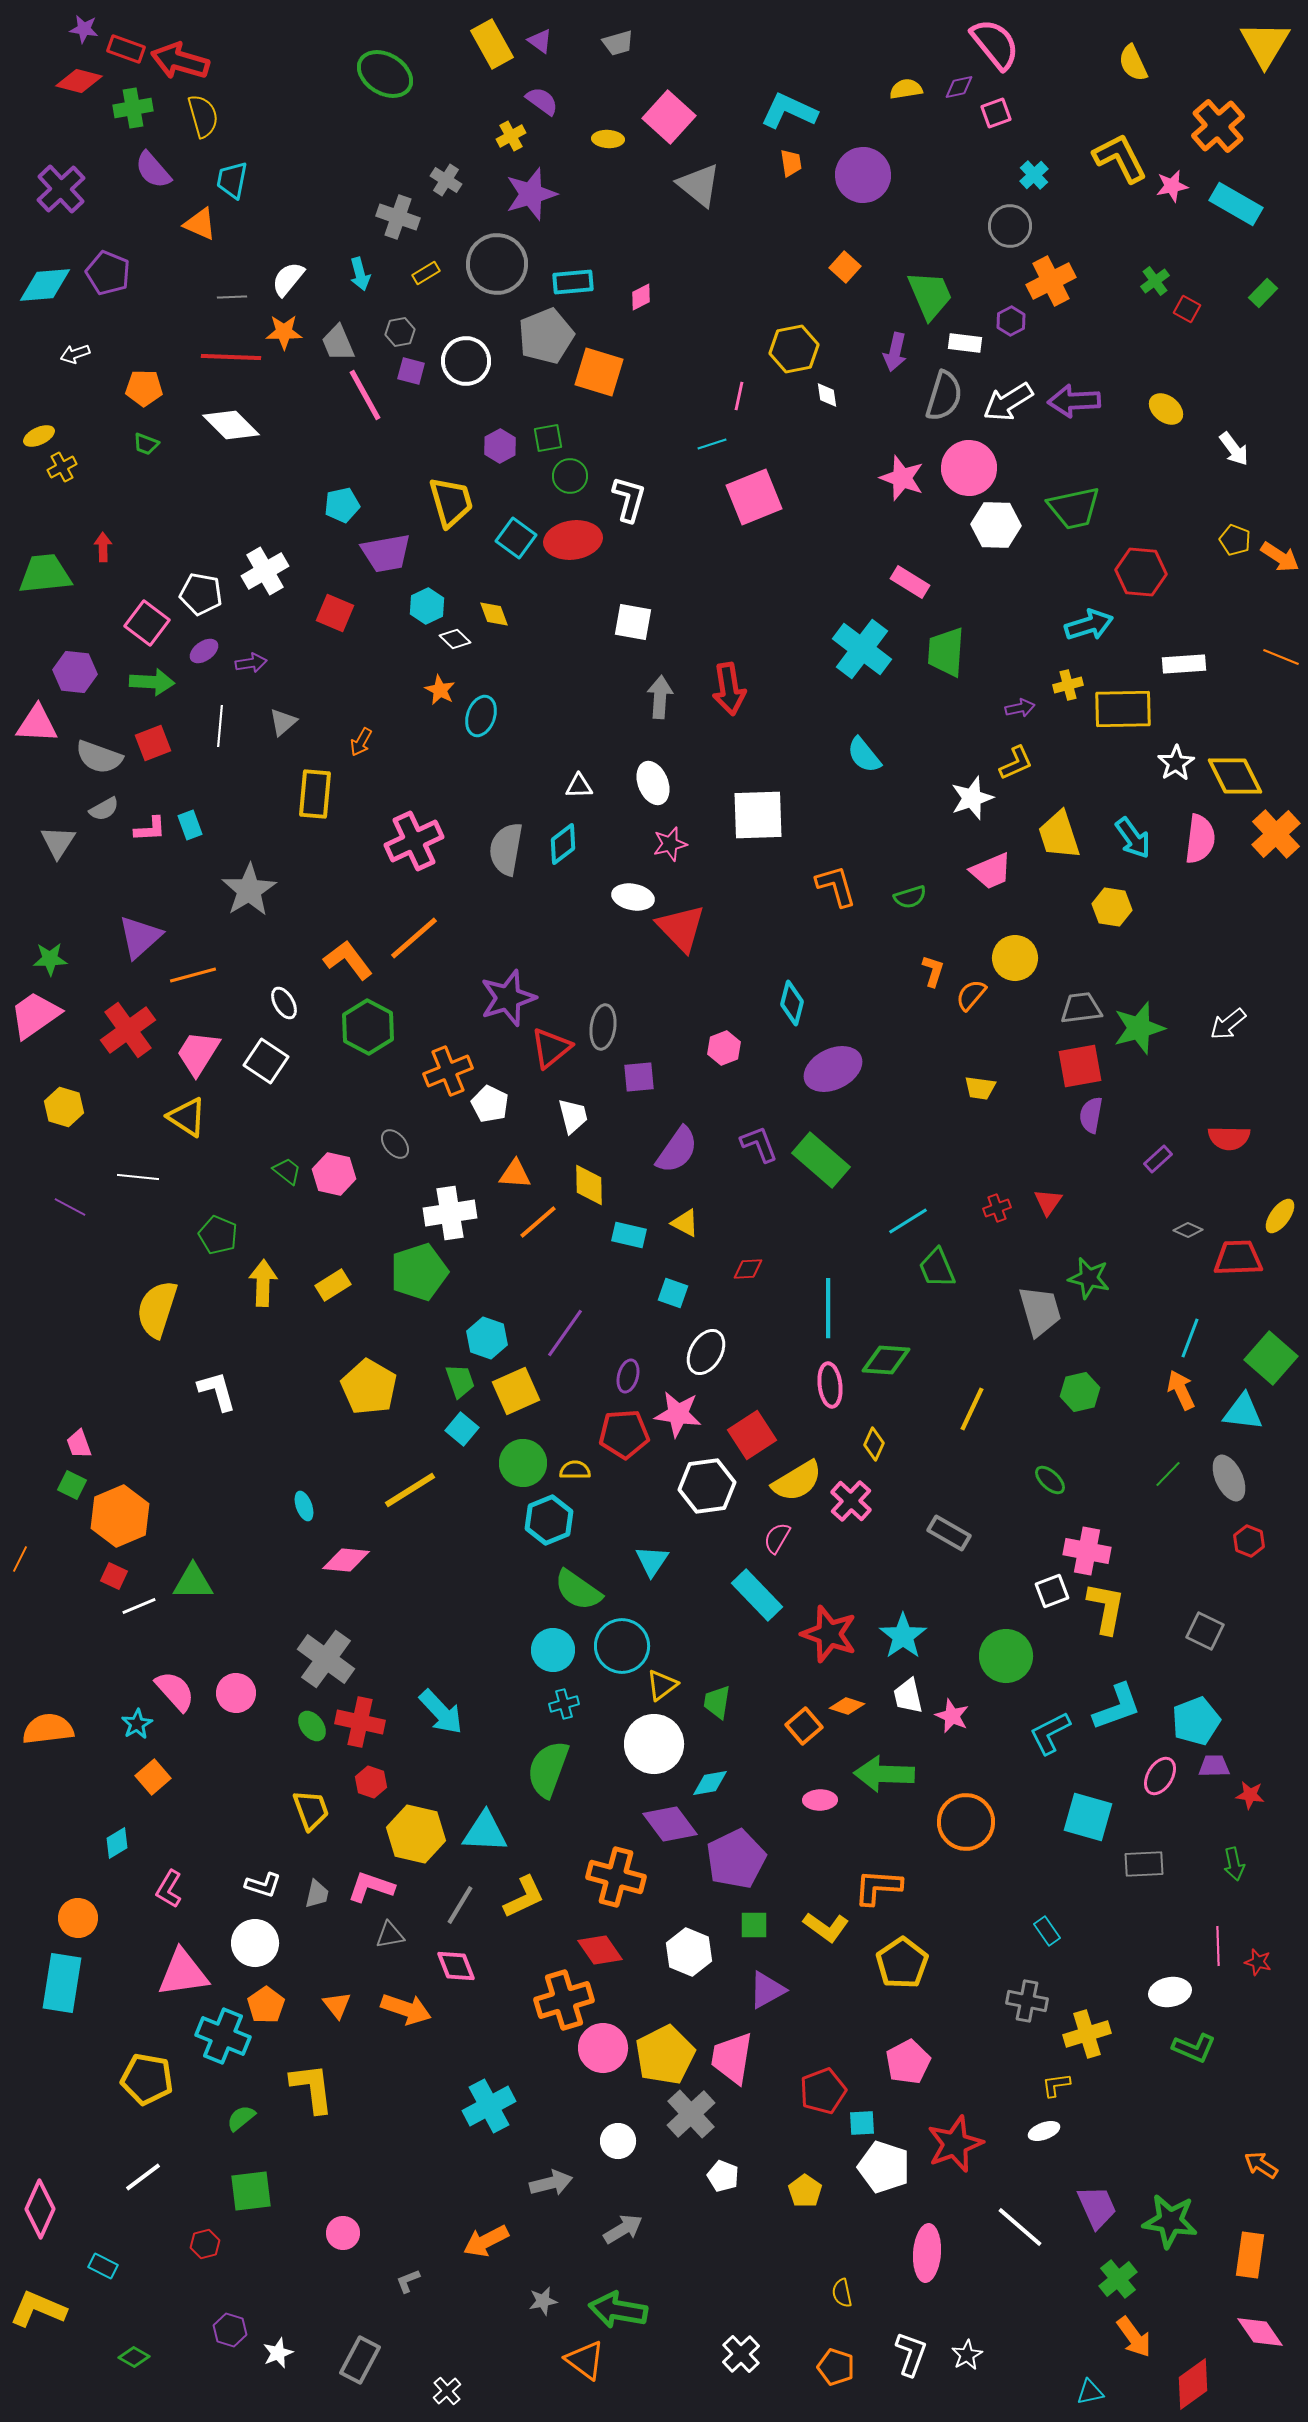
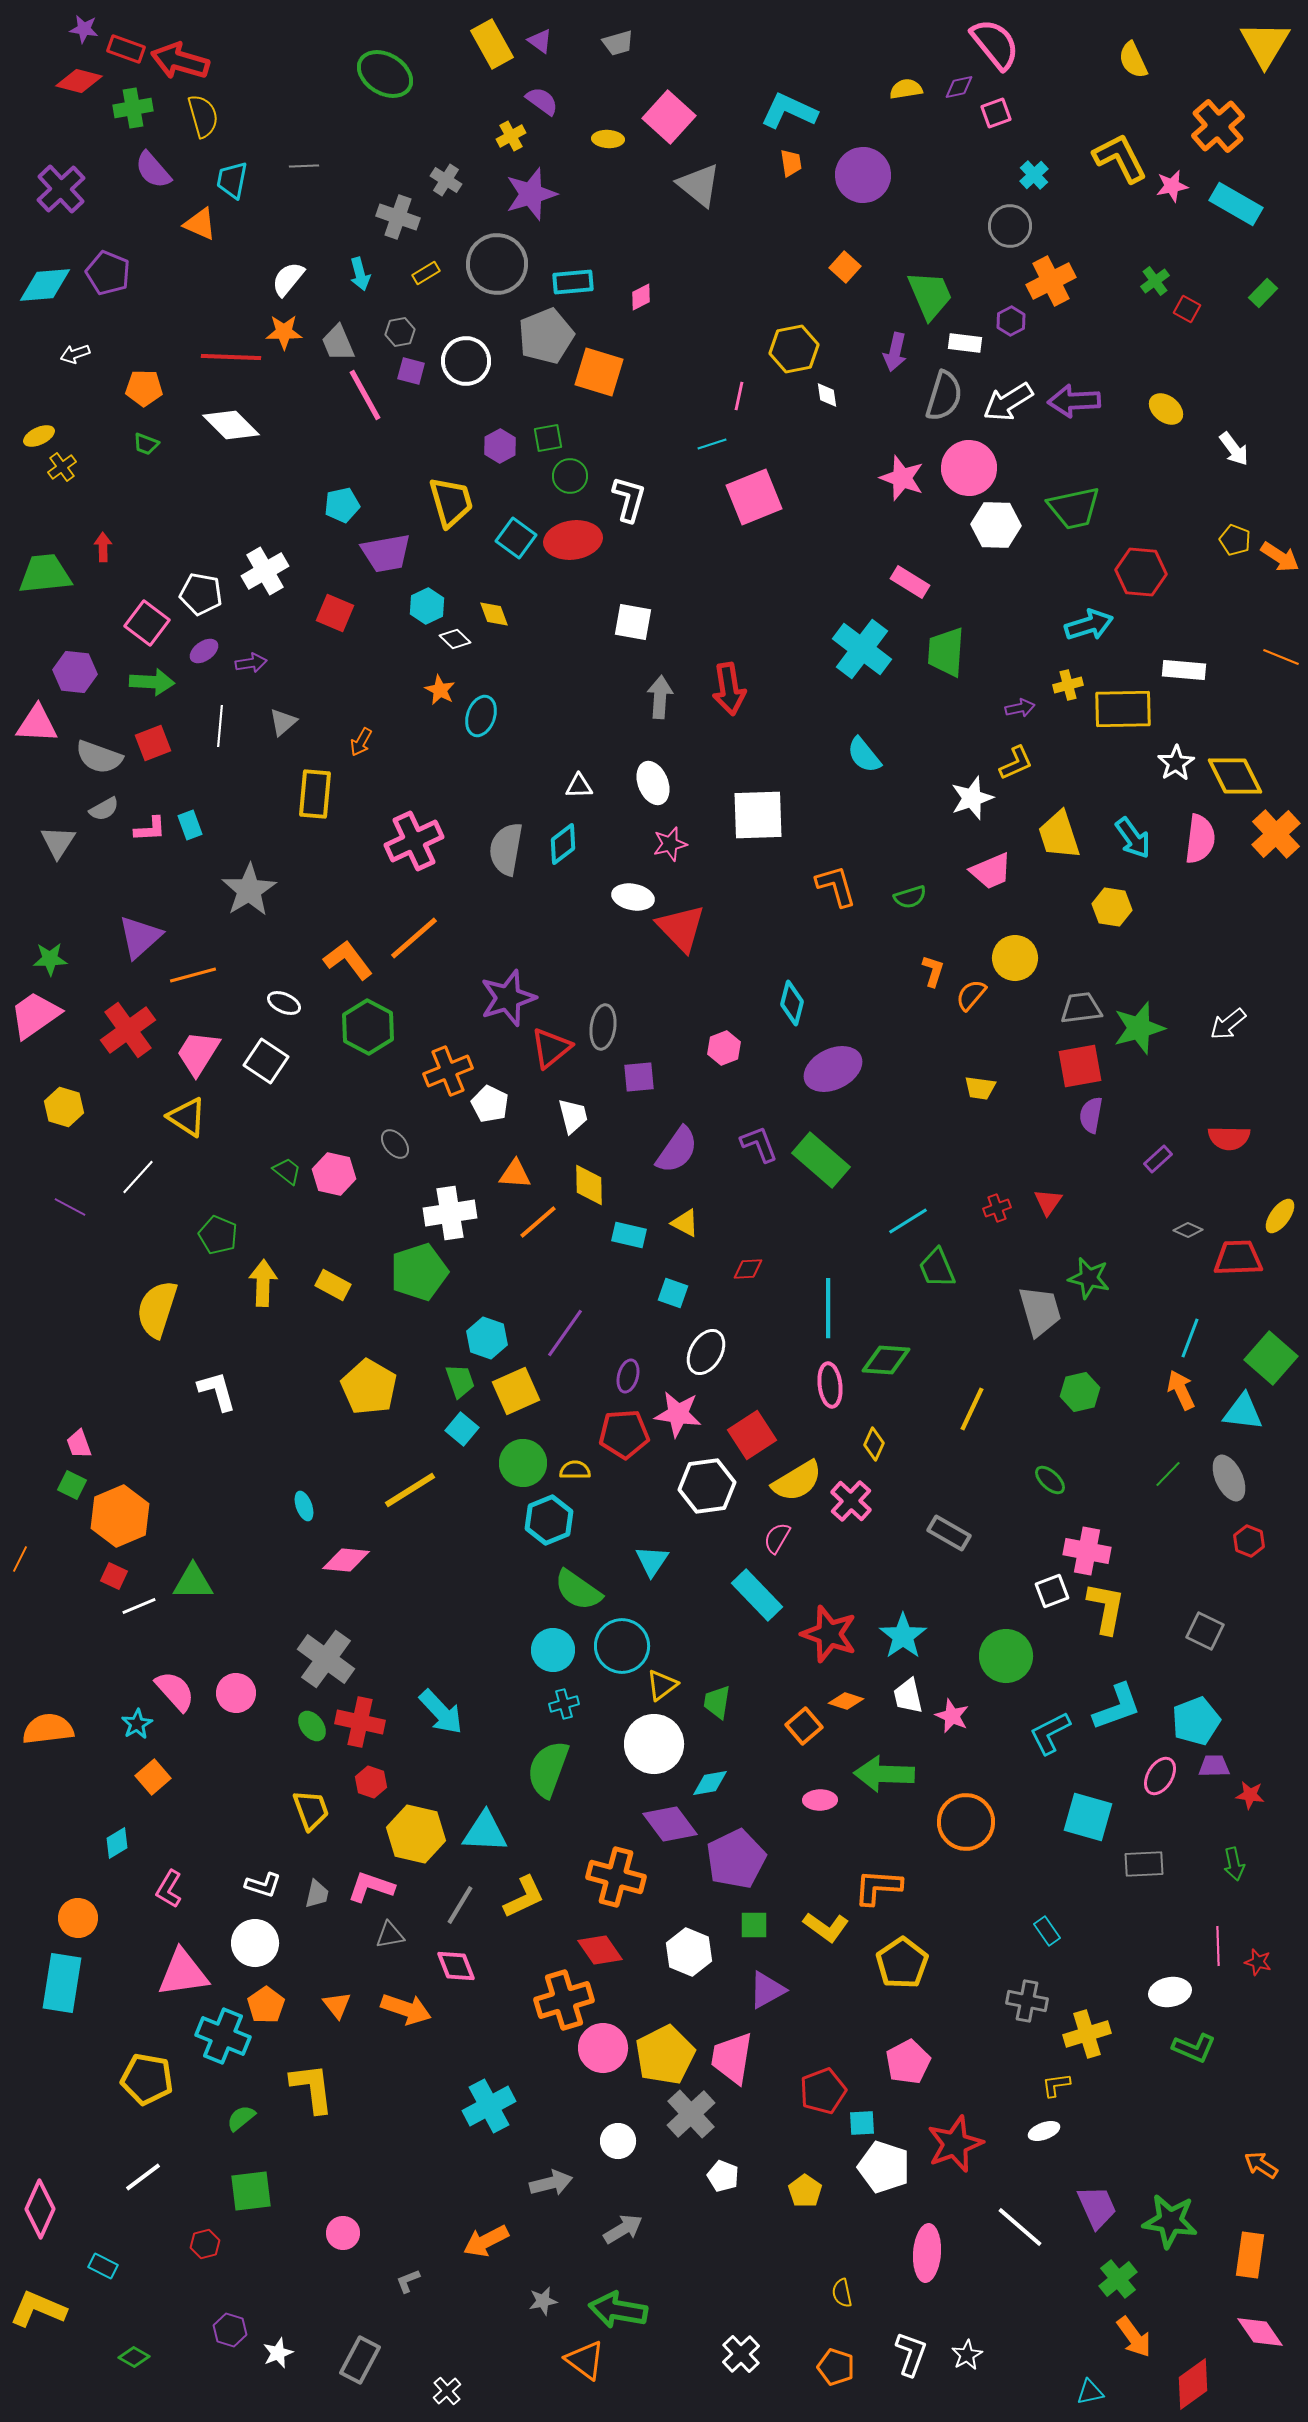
yellow semicircle at (1133, 63): moved 3 px up
gray line at (232, 297): moved 72 px right, 131 px up
yellow cross at (62, 467): rotated 8 degrees counterclockwise
white rectangle at (1184, 664): moved 6 px down; rotated 9 degrees clockwise
white ellipse at (284, 1003): rotated 36 degrees counterclockwise
white line at (138, 1177): rotated 54 degrees counterclockwise
yellow rectangle at (333, 1285): rotated 60 degrees clockwise
orange diamond at (847, 1706): moved 1 px left, 5 px up
